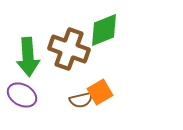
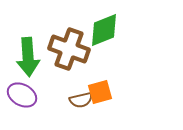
orange square: rotated 15 degrees clockwise
